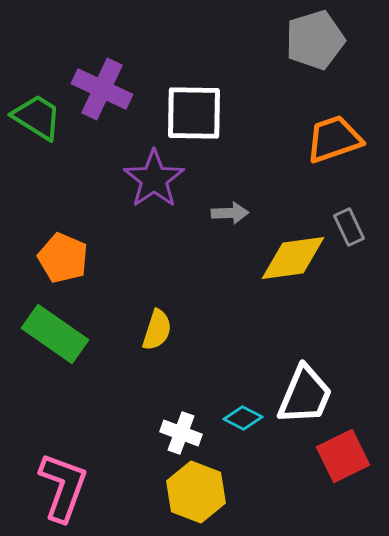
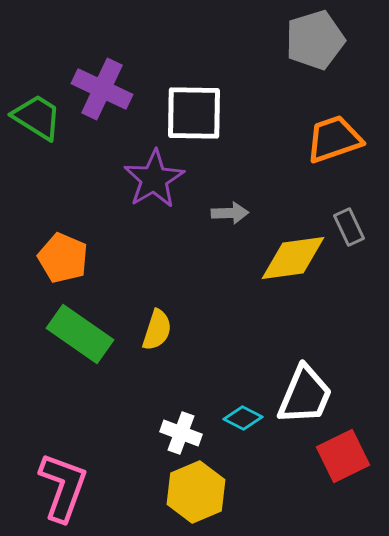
purple star: rotated 4 degrees clockwise
green rectangle: moved 25 px right
yellow hexagon: rotated 16 degrees clockwise
